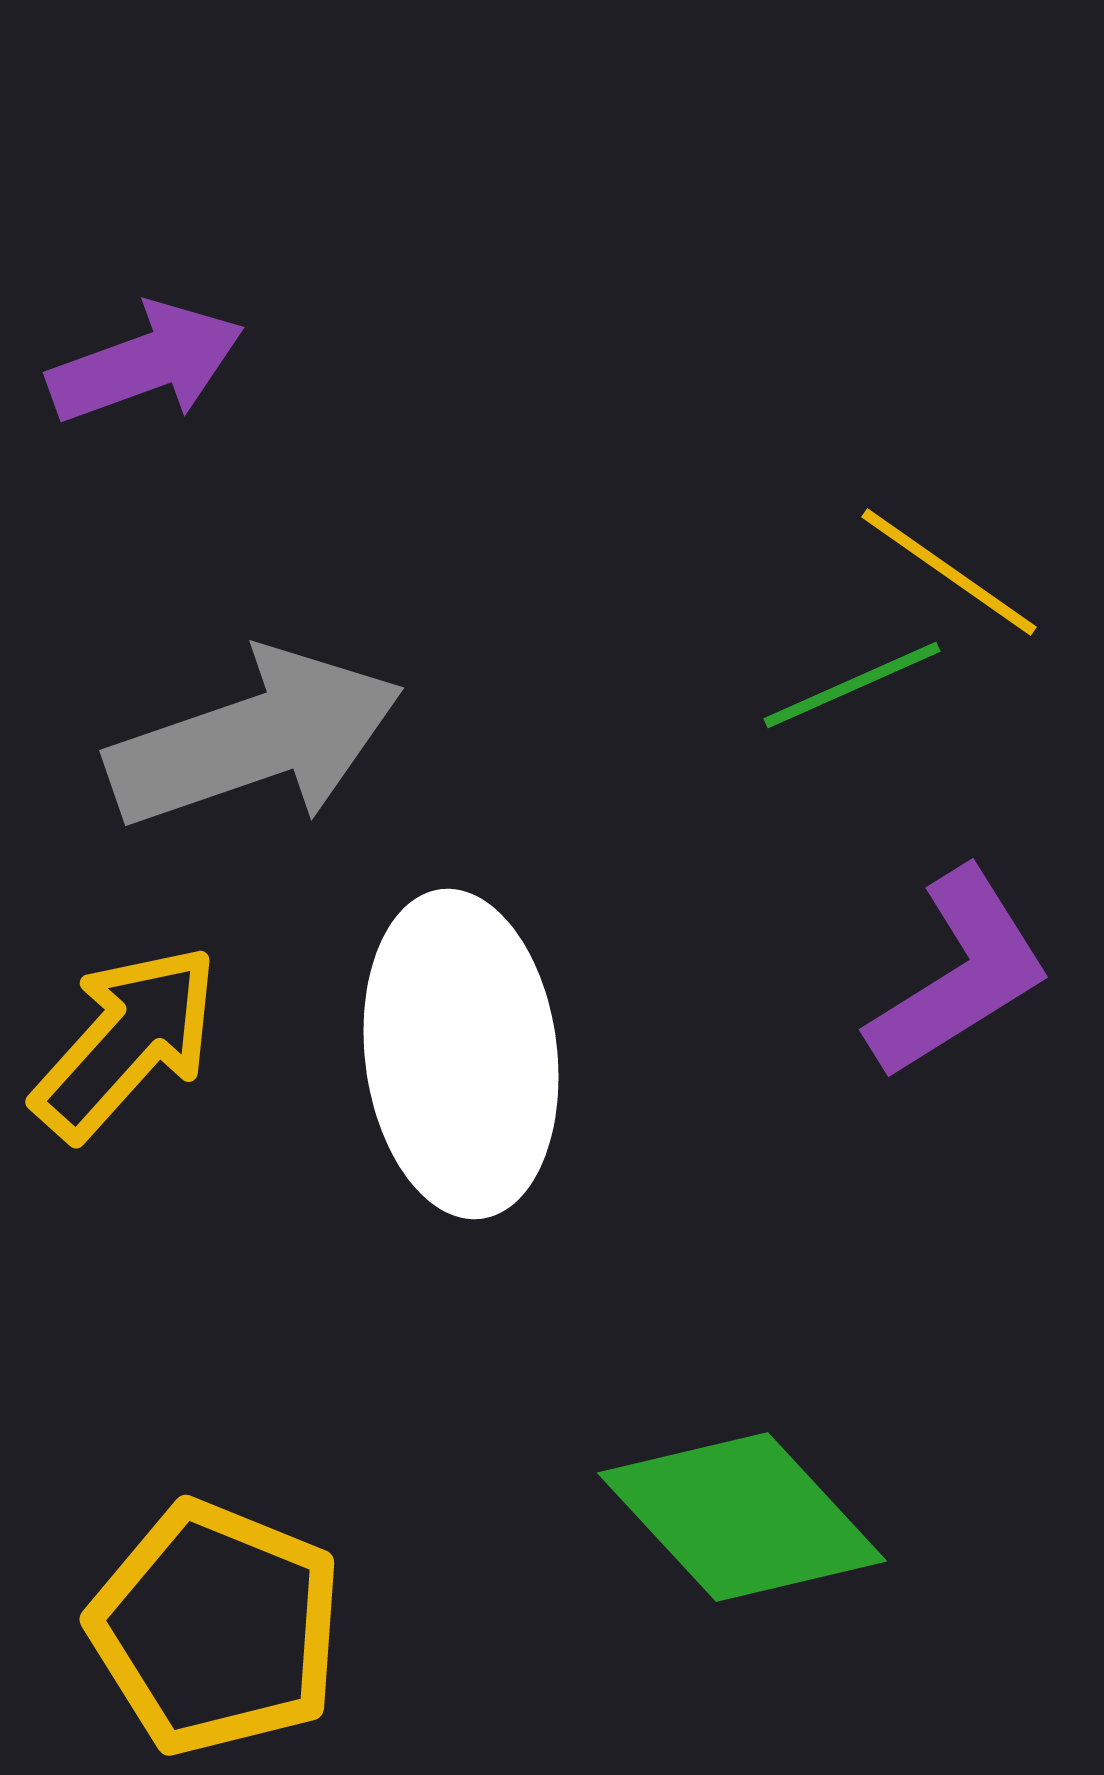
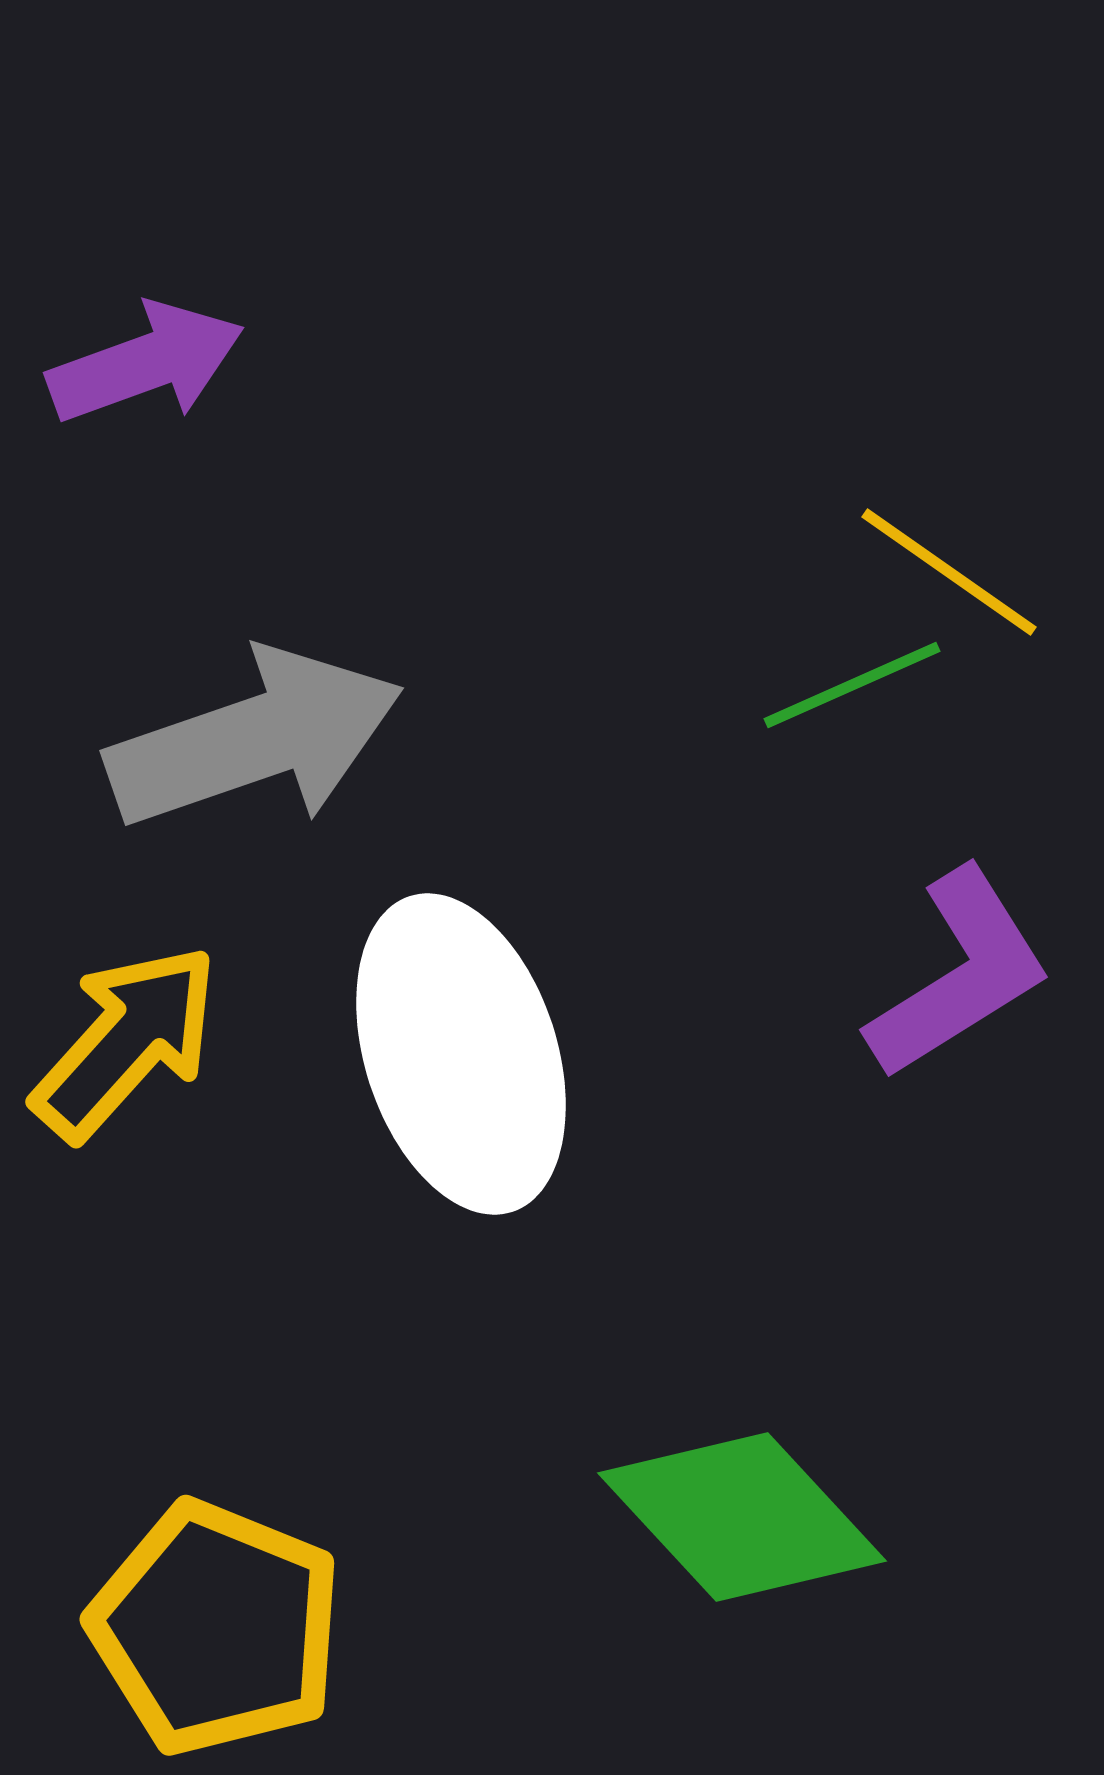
white ellipse: rotated 11 degrees counterclockwise
